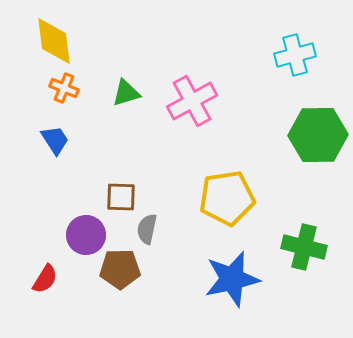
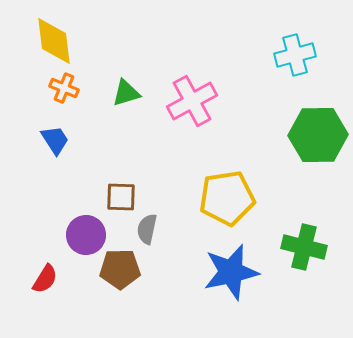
blue star: moved 1 px left, 7 px up
